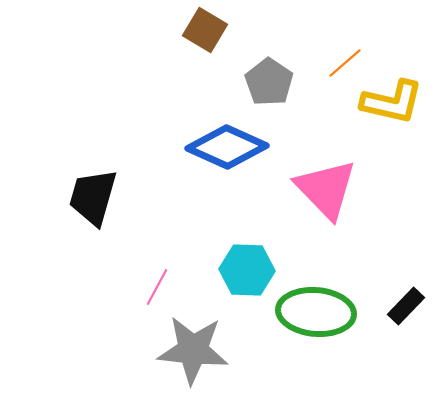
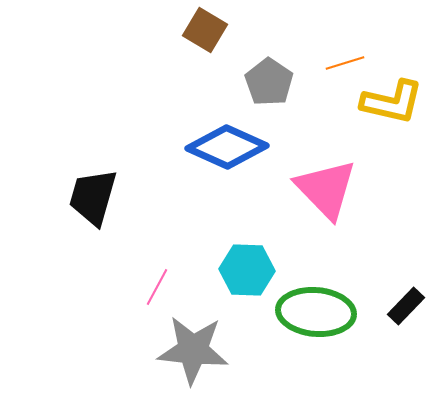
orange line: rotated 24 degrees clockwise
